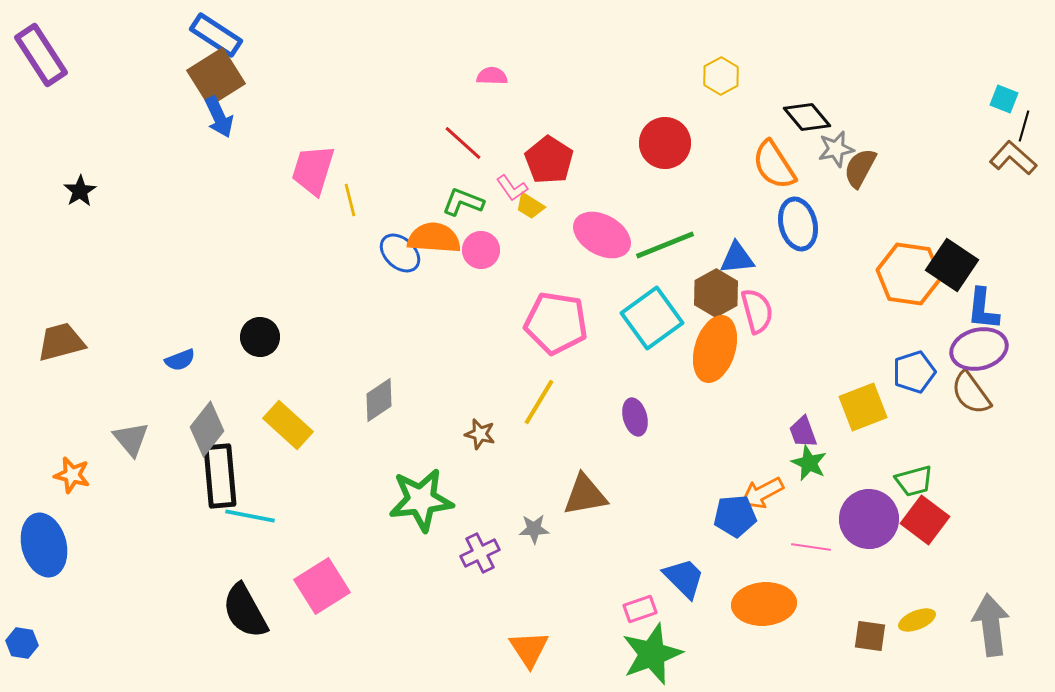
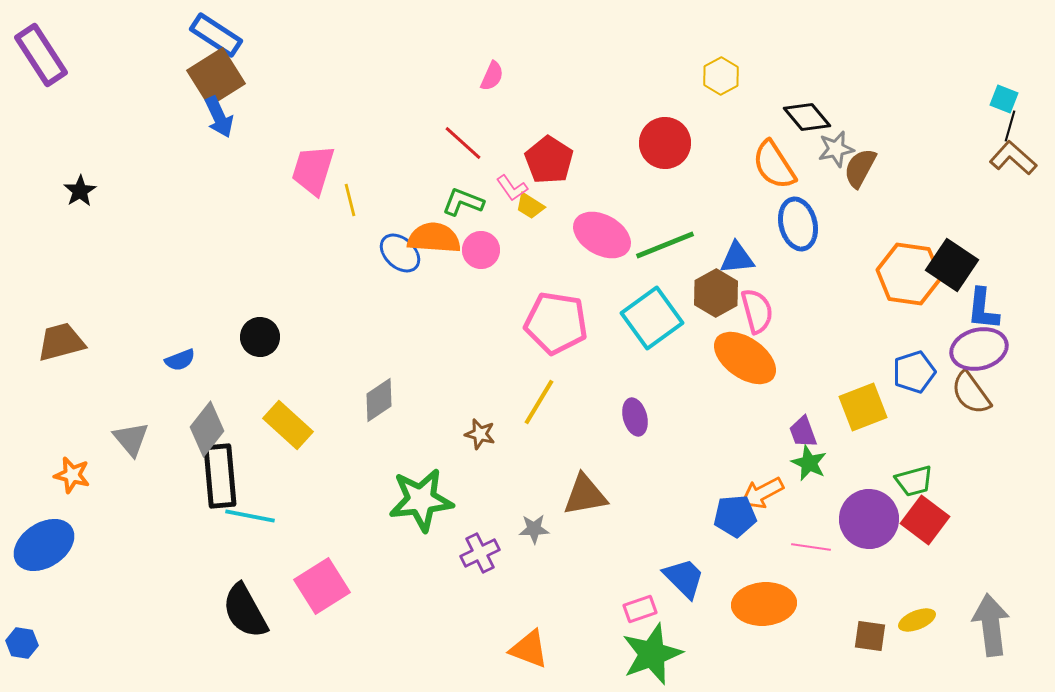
pink semicircle at (492, 76): rotated 112 degrees clockwise
black line at (1024, 126): moved 14 px left
orange ellipse at (715, 349): moved 30 px right, 9 px down; rotated 72 degrees counterclockwise
blue ellipse at (44, 545): rotated 72 degrees clockwise
orange triangle at (529, 649): rotated 36 degrees counterclockwise
